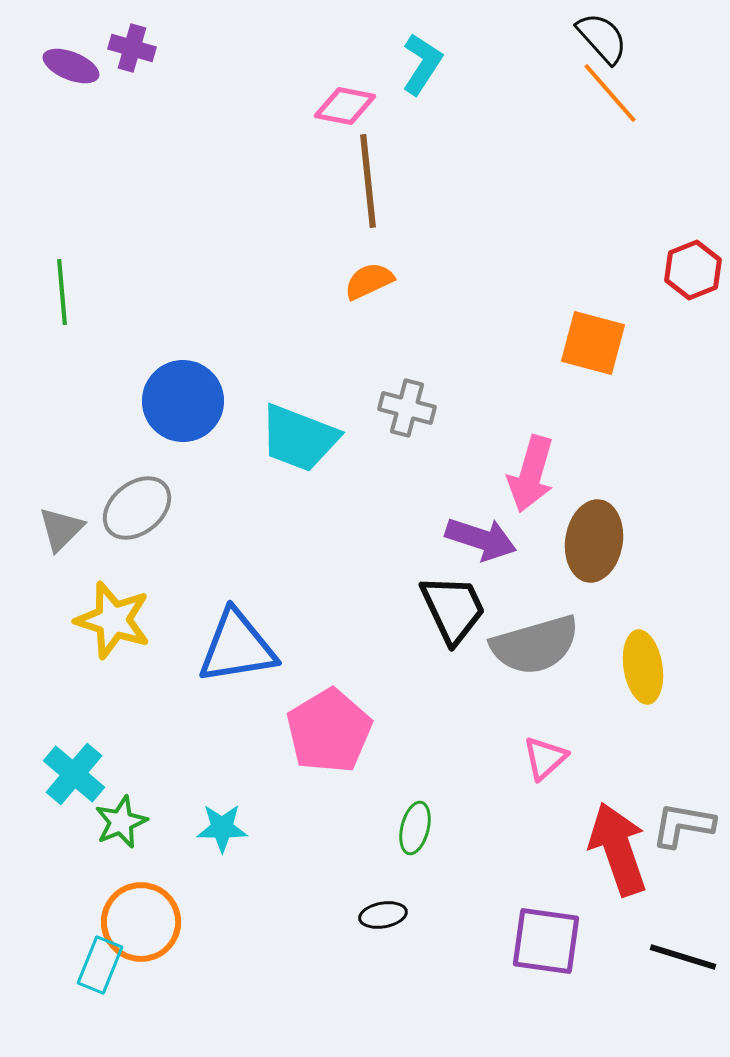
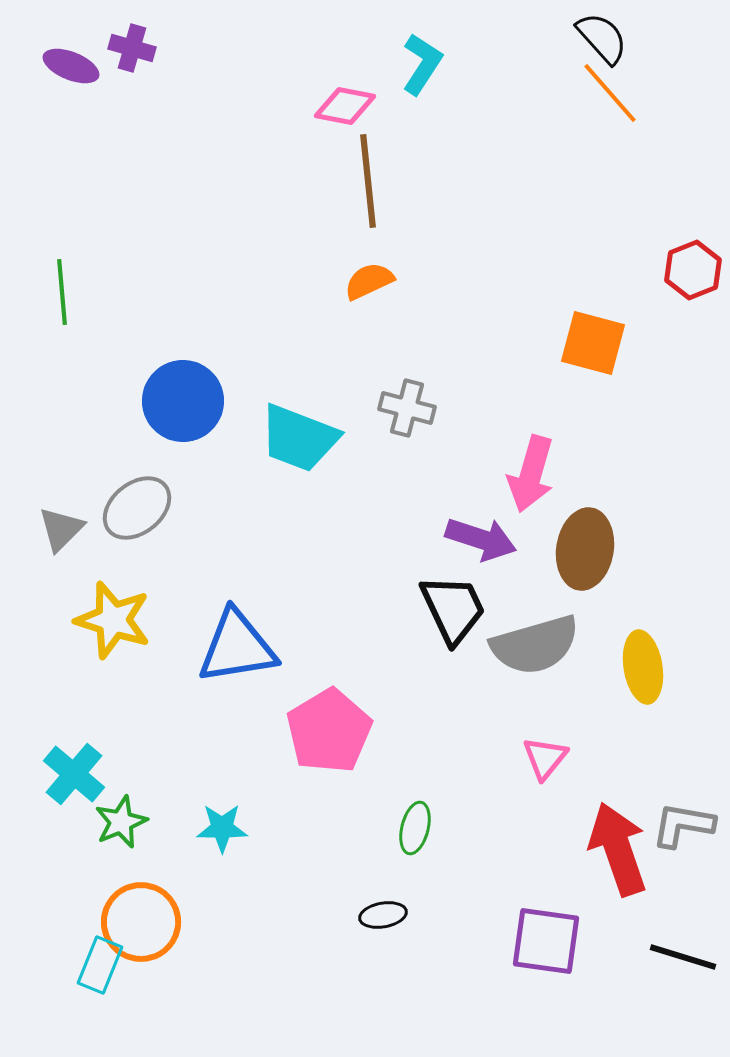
brown ellipse: moved 9 px left, 8 px down
pink triangle: rotated 9 degrees counterclockwise
